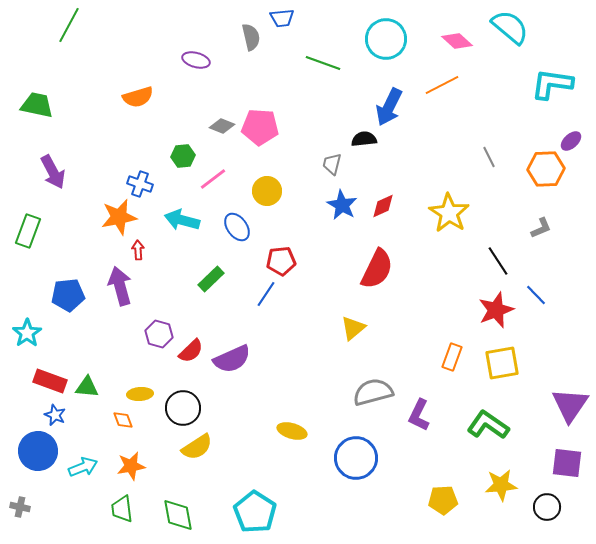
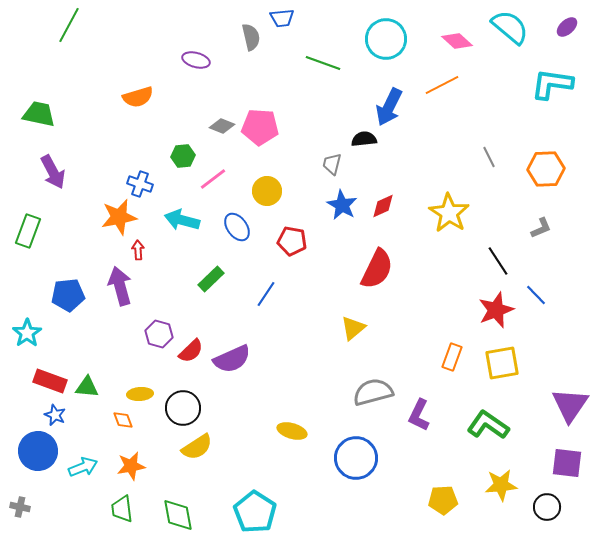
green trapezoid at (37, 105): moved 2 px right, 9 px down
purple ellipse at (571, 141): moved 4 px left, 114 px up
red pentagon at (281, 261): moved 11 px right, 20 px up; rotated 16 degrees clockwise
